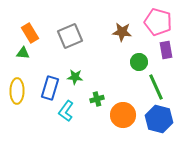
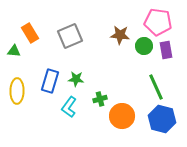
pink pentagon: rotated 8 degrees counterclockwise
brown star: moved 2 px left, 3 px down
green triangle: moved 9 px left, 2 px up
green circle: moved 5 px right, 16 px up
green star: moved 1 px right, 2 px down
blue rectangle: moved 7 px up
green cross: moved 3 px right
cyan L-shape: moved 3 px right, 4 px up
orange circle: moved 1 px left, 1 px down
blue hexagon: moved 3 px right
